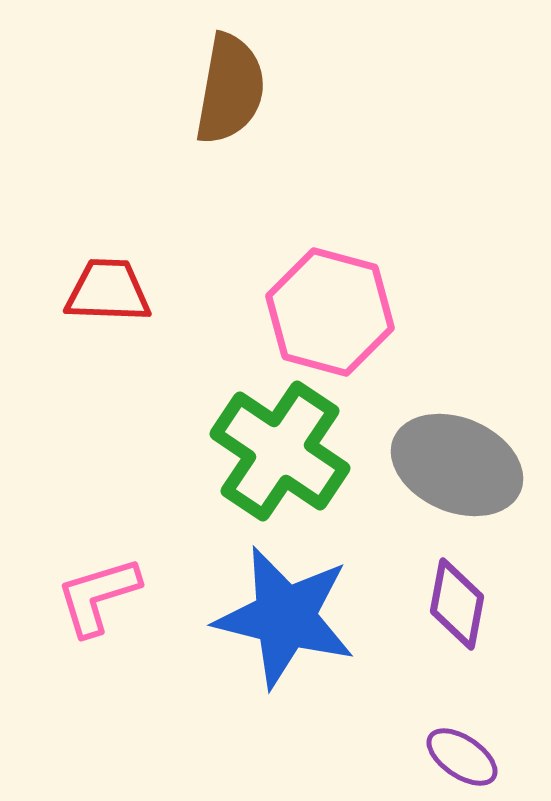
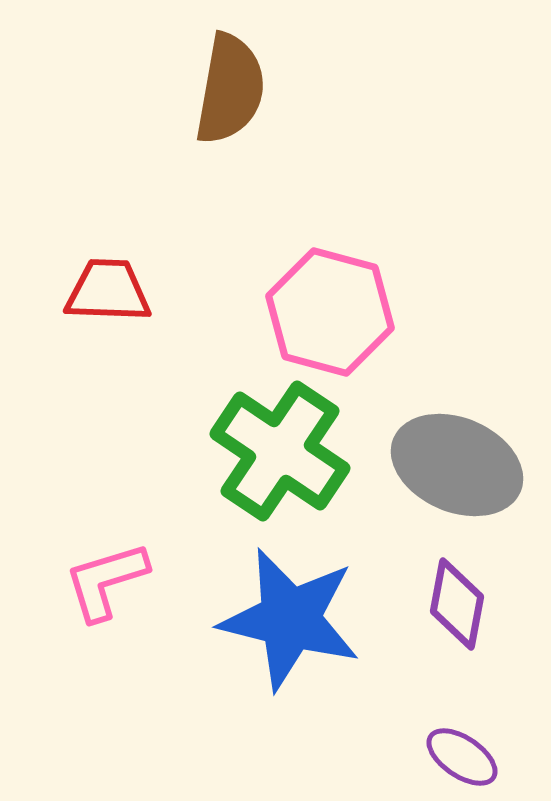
pink L-shape: moved 8 px right, 15 px up
blue star: moved 5 px right, 2 px down
